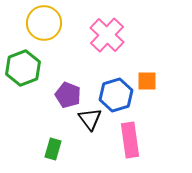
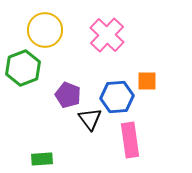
yellow circle: moved 1 px right, 7 px down
blue hexagon: moved 1 px right, 2 px down; rotated 12 degrees clockwise
green rectangle: moved 11 px left, 10 px down; rotated 70 degrees clockwise
